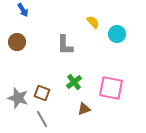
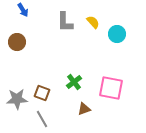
gray L-shape: moved 23 px up
gray star: moved 1 px left, 1 px down; rotated 20 degrees counterclockwise
